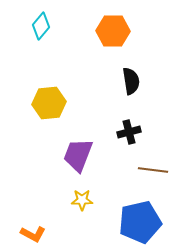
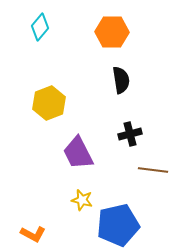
cyan diamond: moved 1 px left, 1 px down
orange hexagon: moved 1 px left, 1 px down
black semicircle: moved 10 px left, 1 px up
yellow hexagon: rotated 16 degrees counterclockwise
black cross: moved 1 px right, 2 px down
purple trapezoid: moved 2 px up; rotated 48 degrees counterclockwise
yellow star: rotated 15 degrees clockwise
blue pentagon: moved 22 px left, 3 px down
